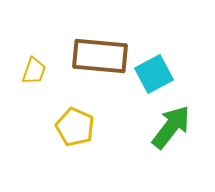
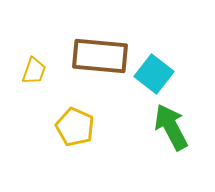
cyan square: rotated 24 degrees counterclockwise
green arrow: rotated 66 degrees counterclockwise
